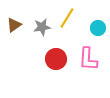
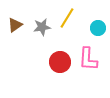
brown triangle: moved 1 px right
red circle: moved 4 px right, 3 px down
